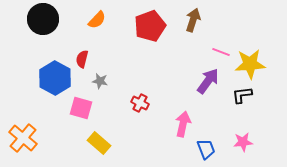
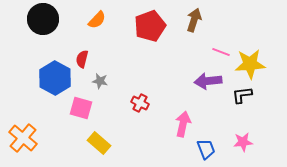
brown arrow: moved 1 px right
purple arrow: rotated 132 degrees counterclockwise
